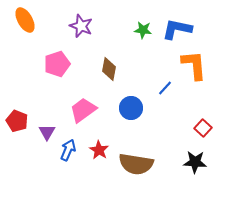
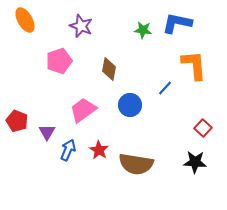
blue L-shape: moved 6 px up
pink pentagon: moved 2 px right, 3 px up
blue circle: moved 1 px left, 3 px up
